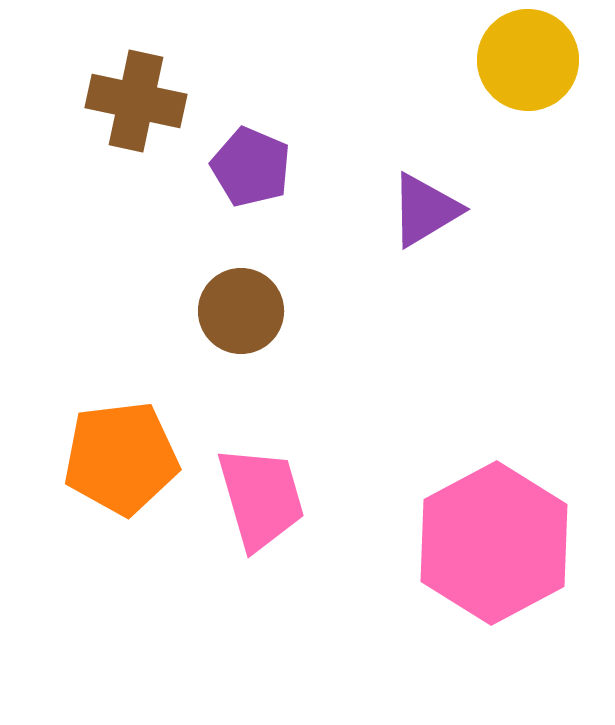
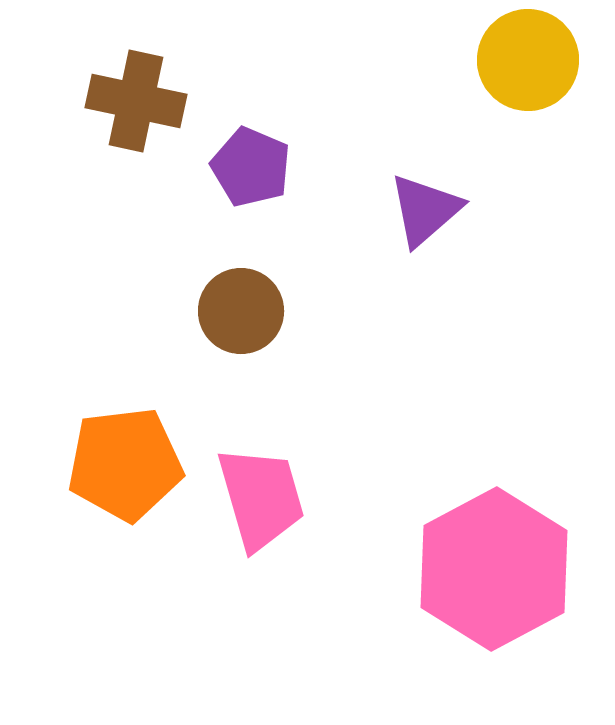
purple triangle: rotated 10 degrees counterclockwise
orange pentagon: moved 4 px right, 6 px down
pink hexagon: moved 26 px down
